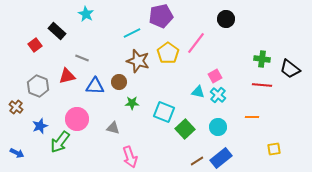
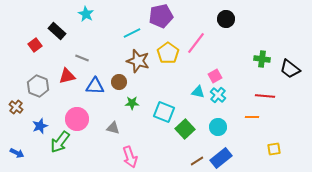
red line: moved 3 px right, 11 px down
